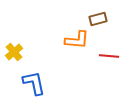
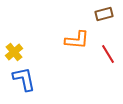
brown rectangle: moved 6 px right, 5 px up
red line: moved 1 px left, 2 px up; rotated 54 degrees clockwise
blue L-shape: moved 10 px left, 4 px up
